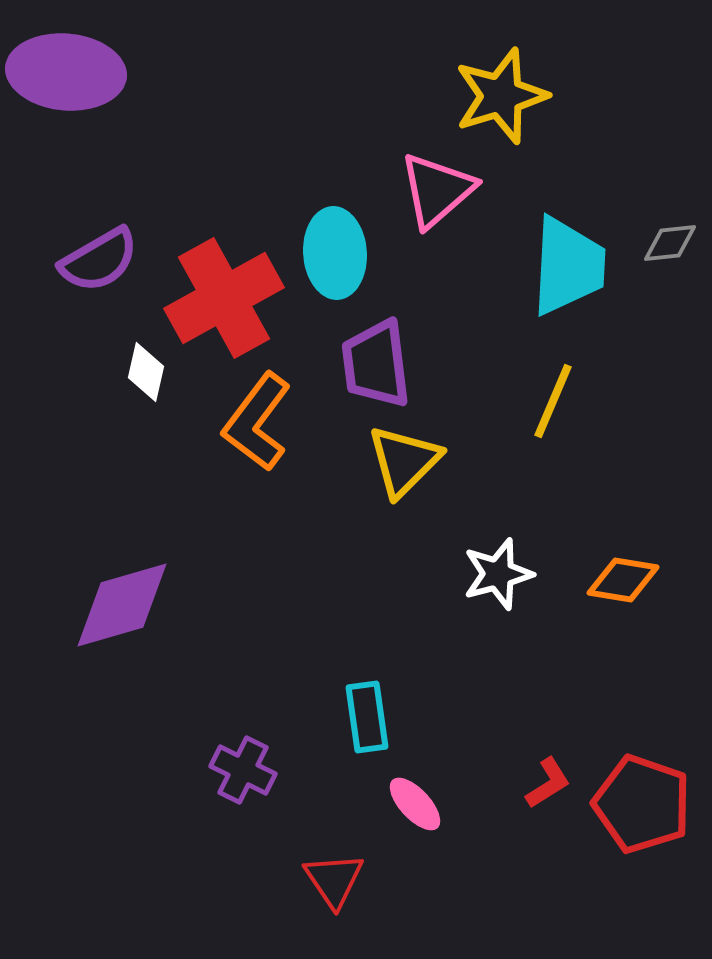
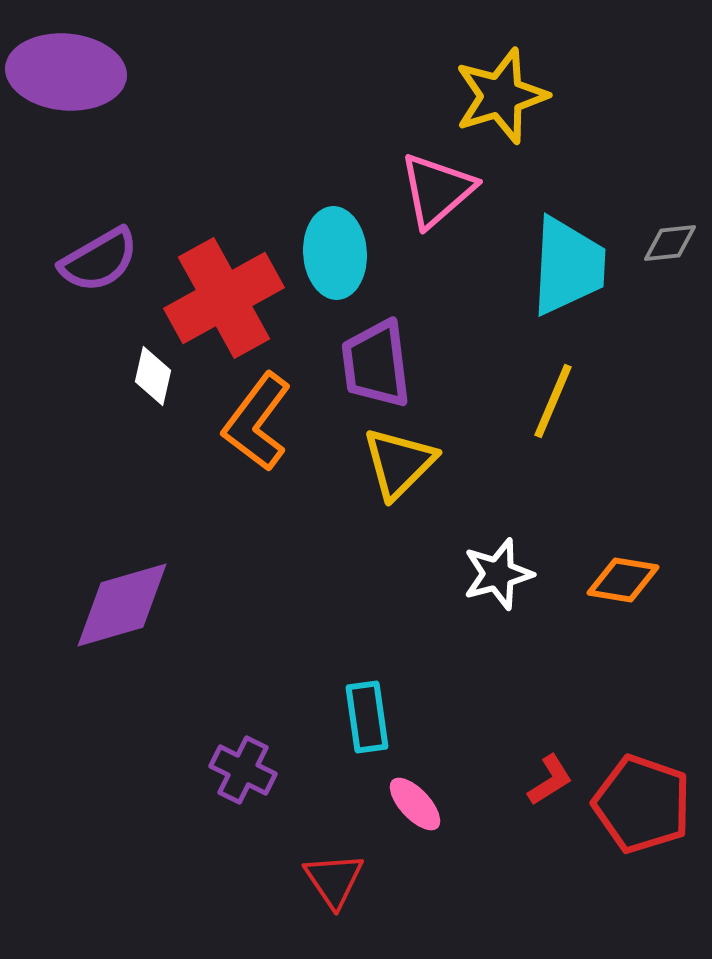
white diamond: moved 7 px right, 4 px down
yellow triangle: moved 5 px left, 2 px down
red L-shape: moved 2 px right, 3 px up
